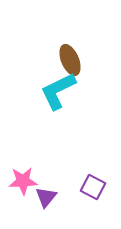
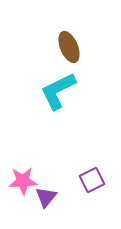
brown ellipse: moved 1 px left, 13 px up
purple square: moved 1 px left, 7 px up; rotated 35 degrees clockwise
